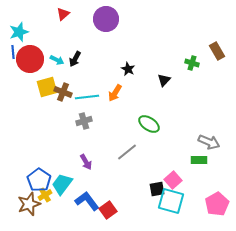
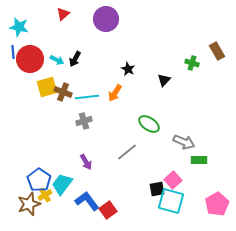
cyan star: moved 5 px up; rotated 30 degrees clockwise
gray arrow: moved 25 px left
